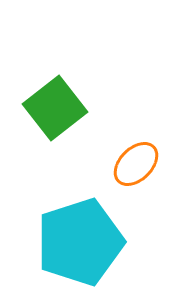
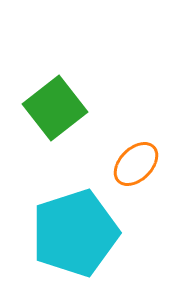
cyan pentagon: moved 5 px left, 9 px up
